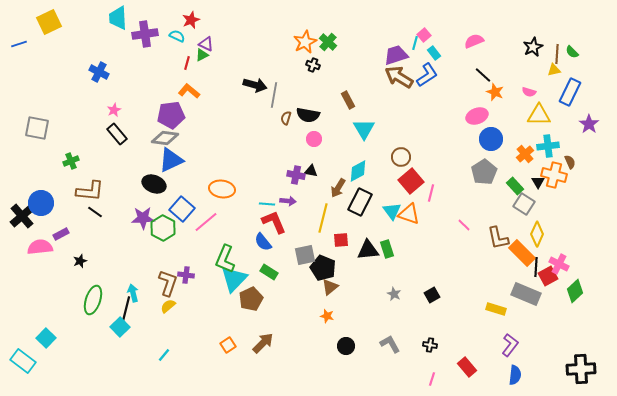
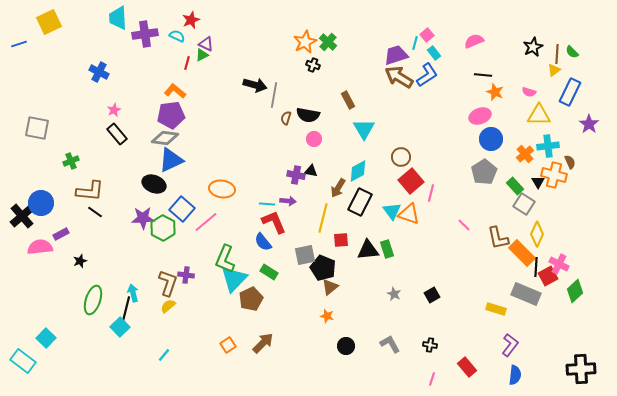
pink square at (424, 35): moved 3 px right
yellow triangle at (554, 70): rotated 24 degrees counterclockwise
black line at (483, 75): rotated 36 degrees counterclockwise
orange L-shape at (189, 91): moved 14 px left
pink ellipse at (477, 116): moved 3 px right
